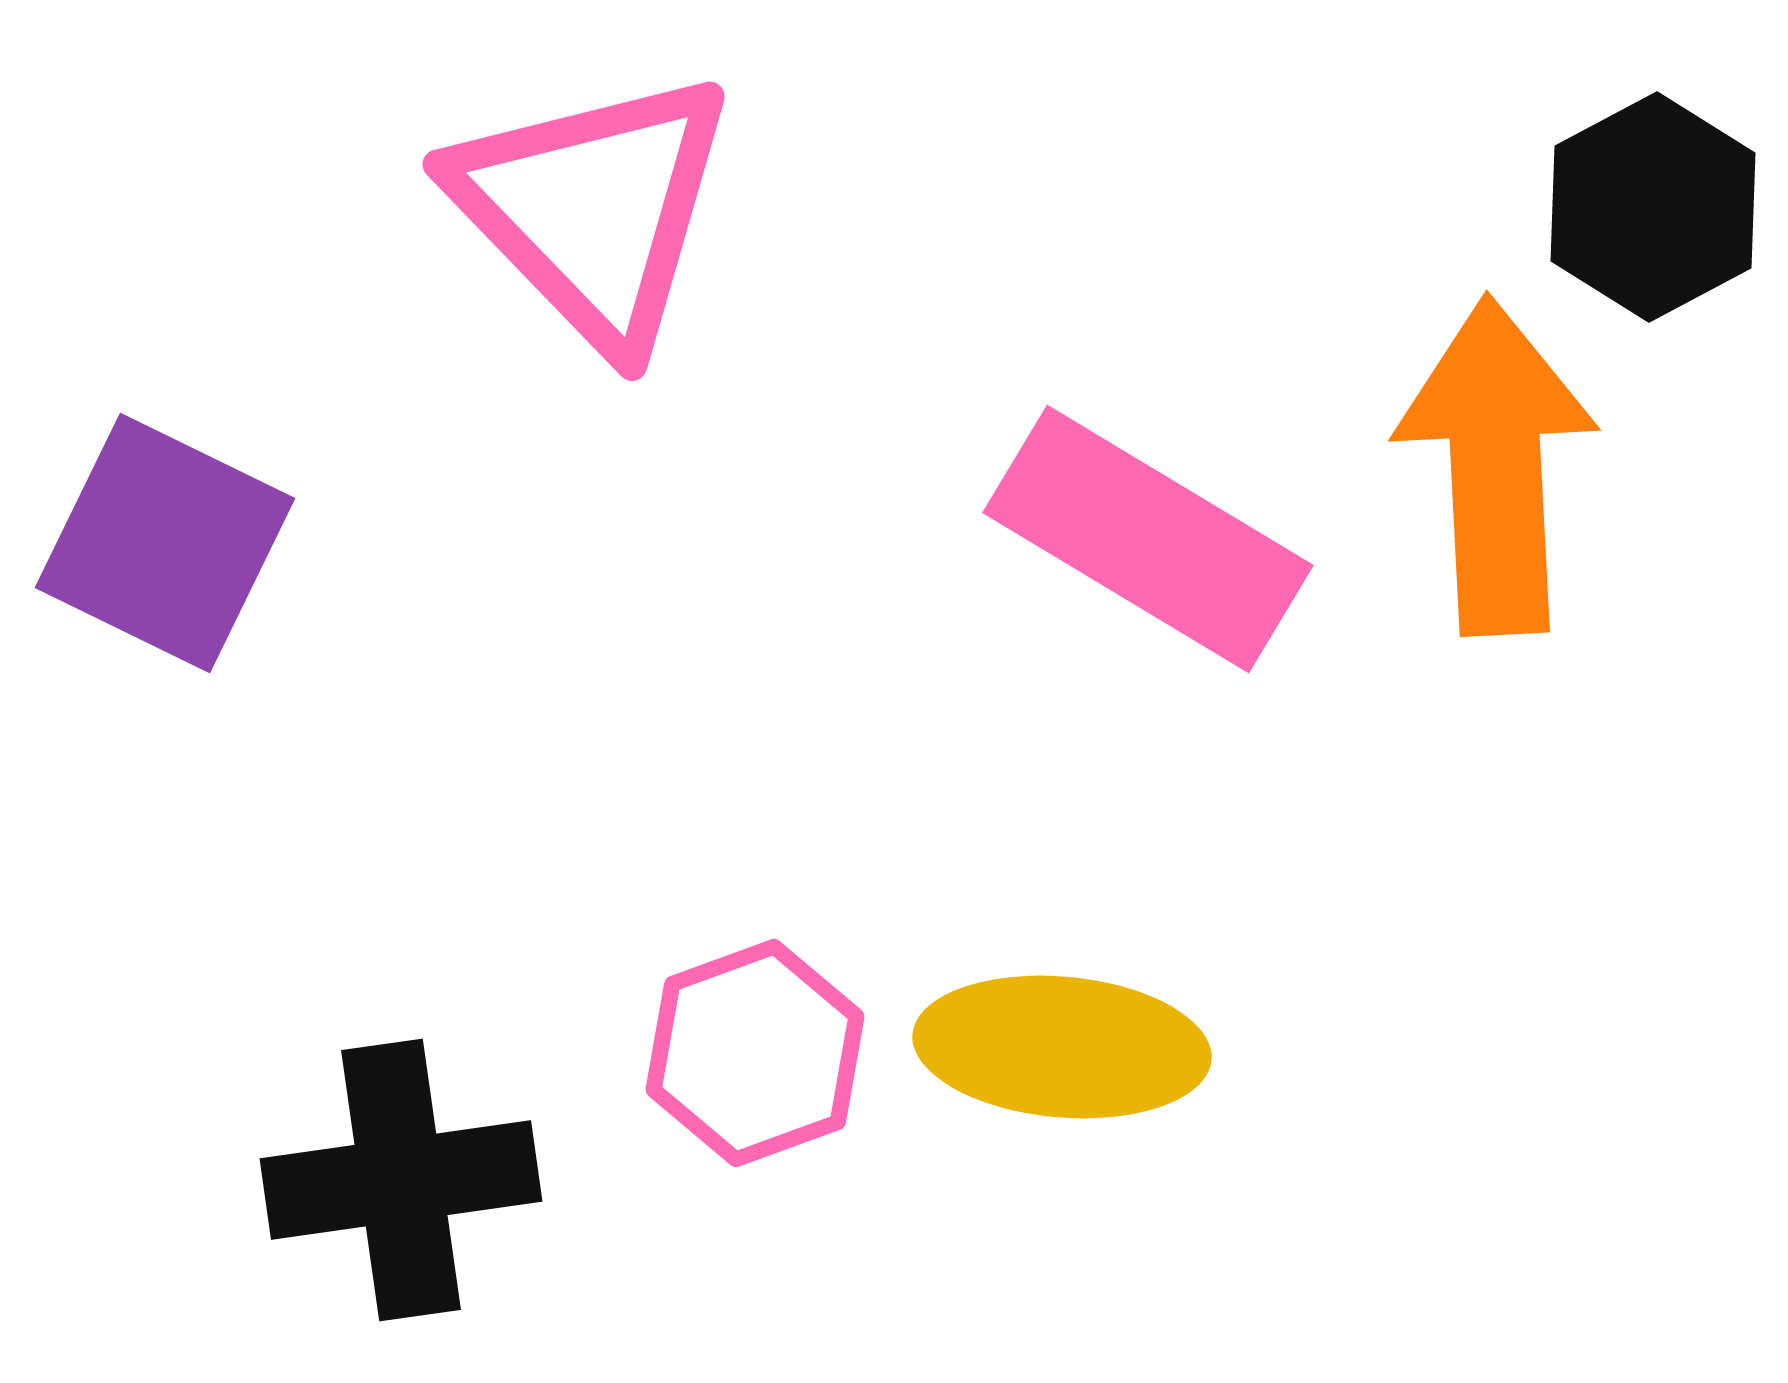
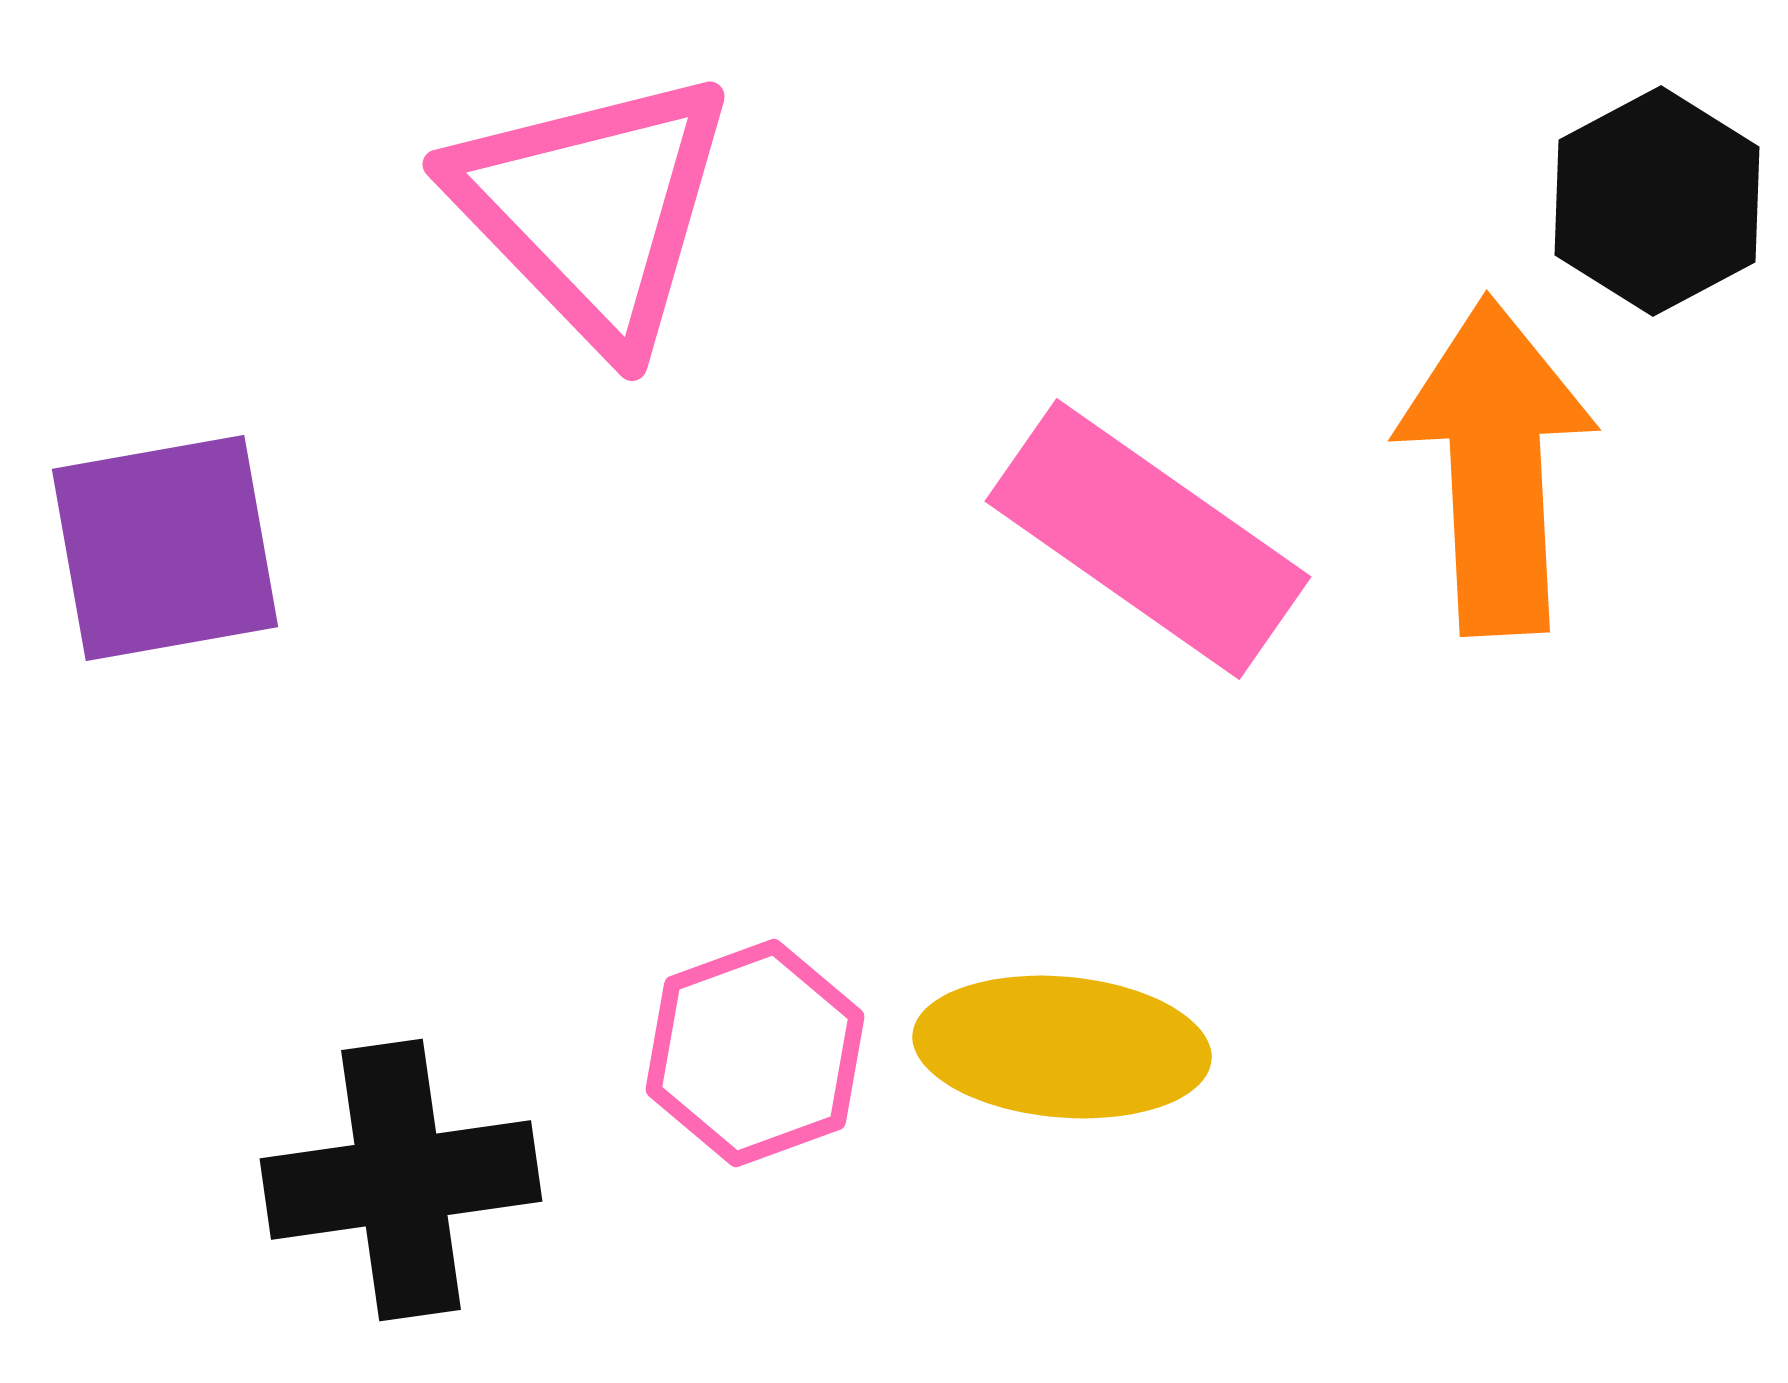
black hexagon: moved 4 px right, 6 px up
pink rectangle: rotated 4 degrees clockwise
purple square: moved 5 px down; rotated 36 degrees counterclockwise
